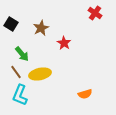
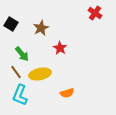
red star: moved 4 px left, 5 px down
orange semicircle: moved 18 px left, 1 px up
